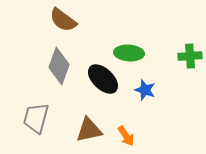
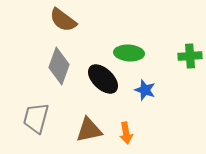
orange arrow: moved 3 px up; rotated 25 degrees clockwise
